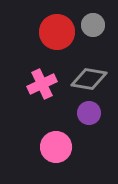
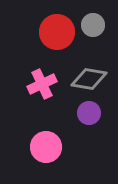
pink circle: moved 10 px left
